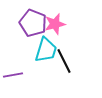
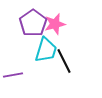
purple pentagon: rotated 16 degrees clockwise
